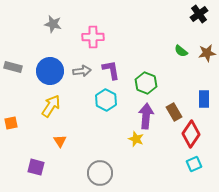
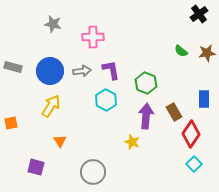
yellow star: moved 4 px left, 3 px down
cyan square: rotated 21 degrees counterclockwise
gray circle: moved 7 px left, 1 px up
